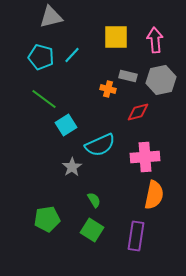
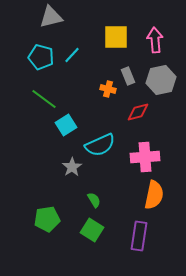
gray rectangle: rotated 54 degrees clockwise
purple rectangle: moved 3 px right
